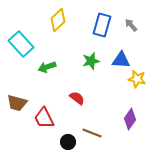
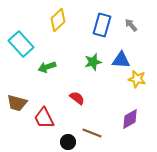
green star: moved 2 px right, 1 px down
purple diamond: rotated 25 degrees clockwise
